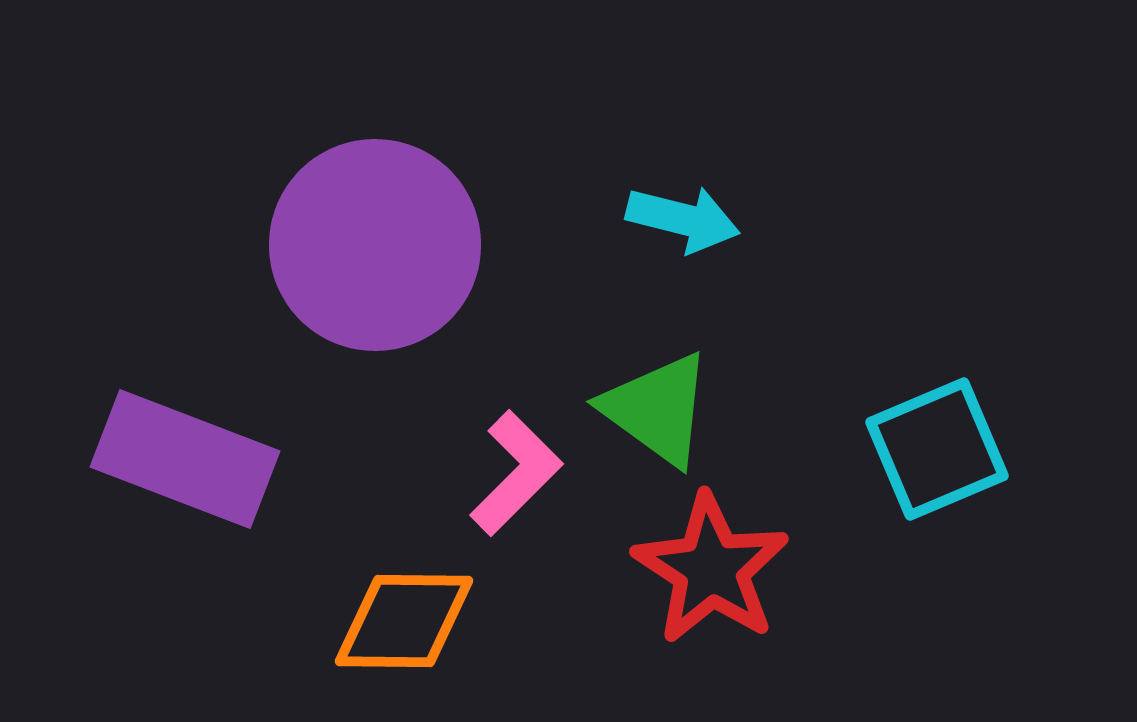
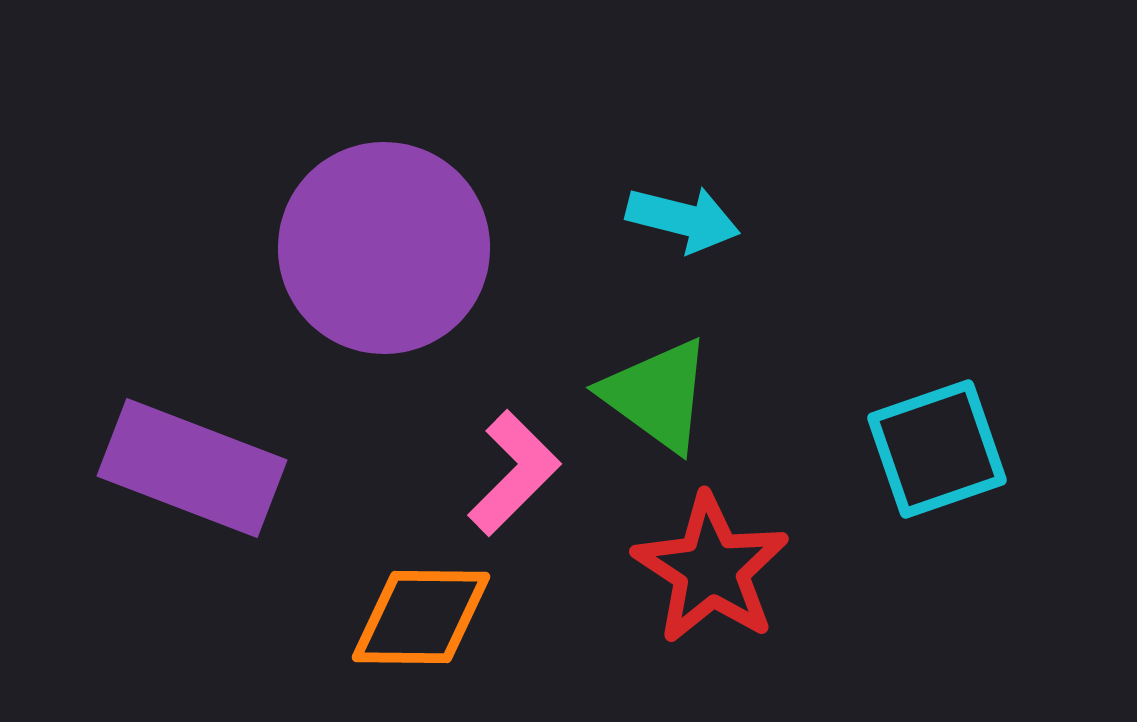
purple circle: moved 9 px right, 3 px down
green triangle: moved 14 px up
cyan square: rotated 4 degrees clockwise
purple rectangle: moved 7 px right, 9 px down
pink L-shape: moved 2 px left
orange diamond: moved 17 px right, 4 px up
